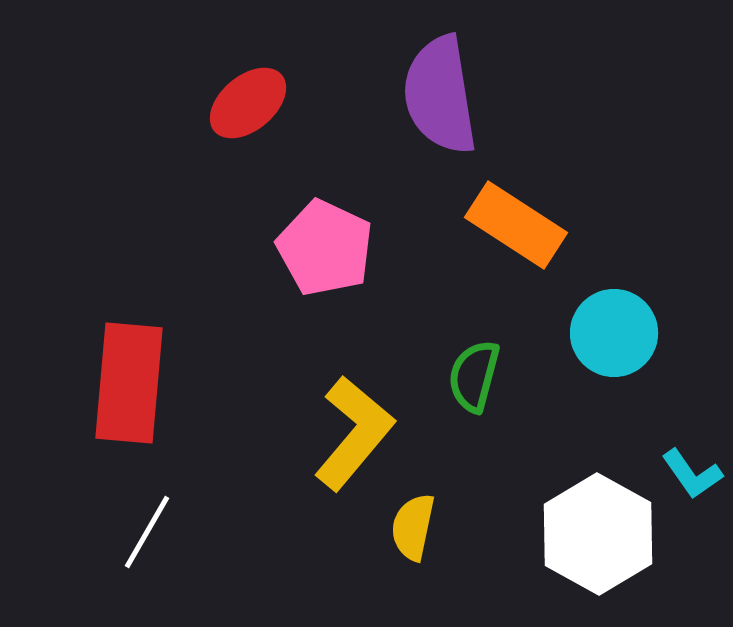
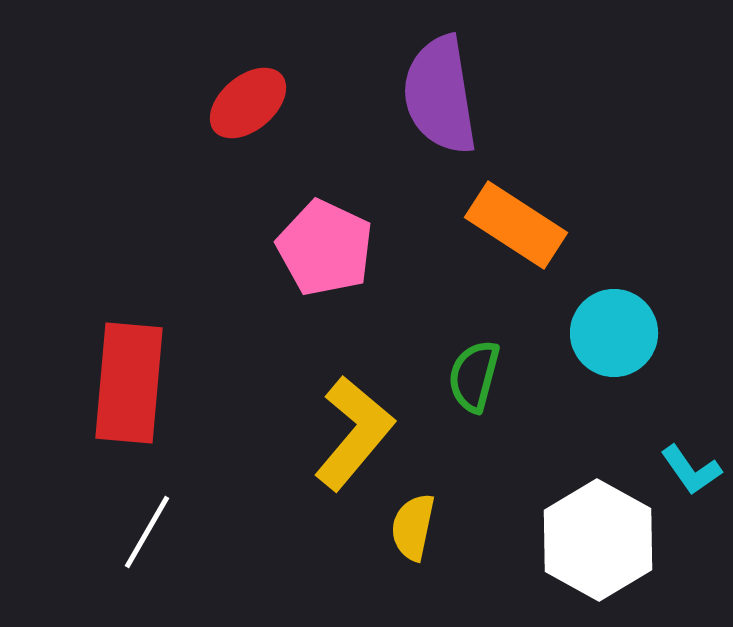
cyan L-shape: moved 1 px left, 4 px up
white hexagon: moved 6 px down
